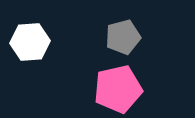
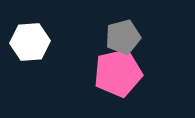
pink pentagon: moved 16 px up
